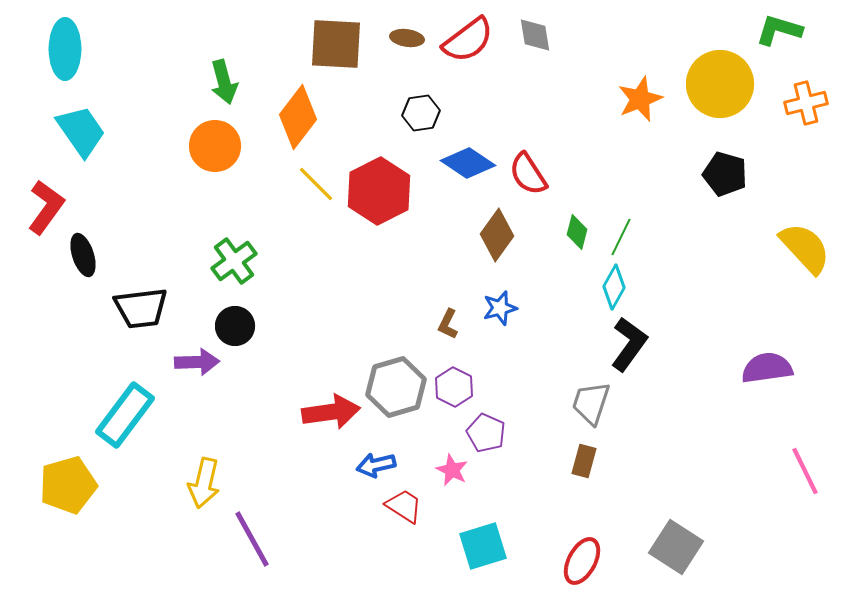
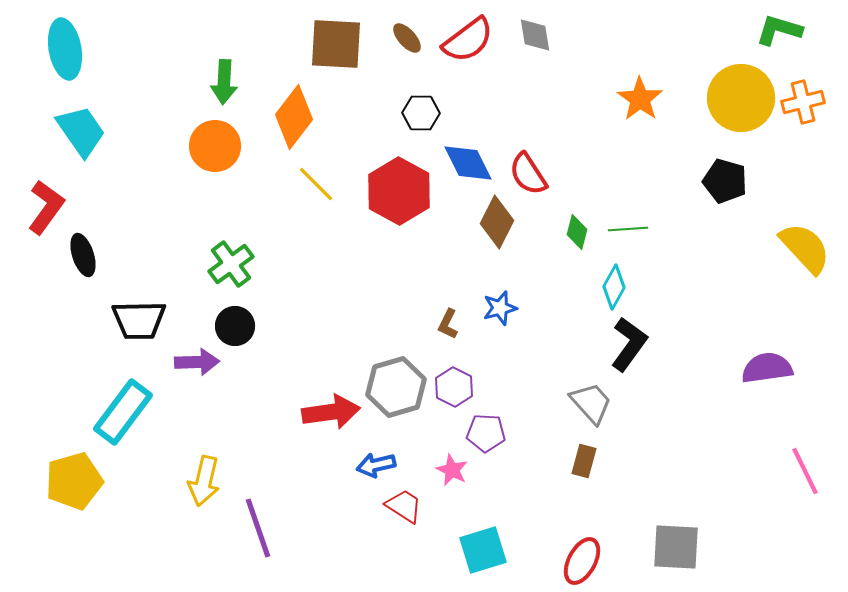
brown ellipse at (407, 38): rotated 40 degrees clockwise
cyan ellipse at (65, 49): rotated 10 degrees counterclockwise
green arrow at (224, 82): rotated 18 degrees clockwise
yellow circle at (720, 84): moved 21 px right, 14 px down
orange star at (640, 99): rotated 15 degrees counterclockwise
orange cross at (806, 103): moved 3 px left, 1 px up
black hexagon at (421, 113): rotated 9 degrees clockwise
orange diamond at (298, 117): moved 4 px left
blue diamond at (468, 163): rotated 30 degrees clockwise
black pentagon at (725, 174): moved 7 px down
red hexagon at (379, 191): moved 20 px right; rotated 4 degrees counterclockwise
brown diamond at (497, 235): moved 13 px up; rotated 9 degrees counterclockwise
green line at (621, 237): moved 7 px right, 8 px up; rotated 60 degrees clockwise
green cross at (234, 261): moved 3 px left, 3 px down
black trapezoid at (141, 308): moved 2 px left, 12 px down; rotated 6 degrees clockwise
gray trapezoid at (591, 403): rotated 120 degrees clockwise
cyan rectangle at (125, 415): moved 2 px left, 3 px up
purple pentagon at (486, 433): rotated 21 degrees counterclockwise
yellow arrow at (204, 483): moved 2 px up
yellow pentagon at (68, 485): moved 6 px right, 4 px up
purple line at (252, 539): moved 6 px right, 11 px up; rotated 10 degrees clockwise
cyan square at (483, 546): moved 4 px down
gray square at (676, 547): rotated 30 degrees counterclockwise
